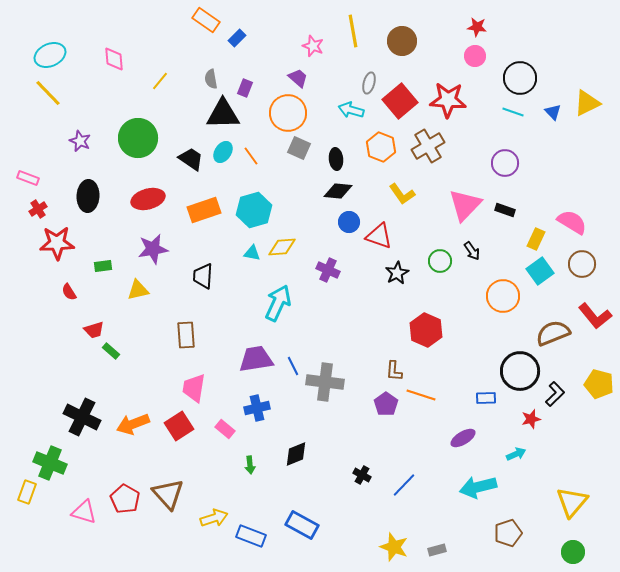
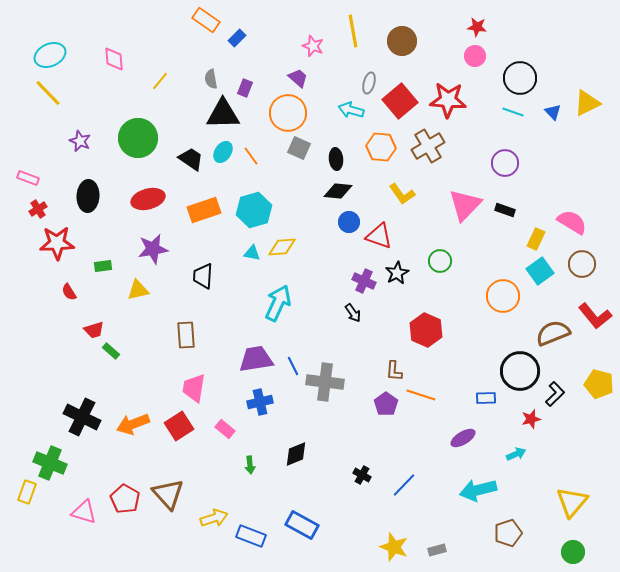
orange hexagon at (381, 147): rotated 16 degrees counterclockwise
black arrow at (472, 251): moved 119 px left, 62 px down
purple cross at (328, 270): moved 36 px right, 11 px down
blue cross at (257, 408): moved 3 px right, 6 px up
cyan arrow at (478, 487): moved 3 px down
